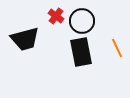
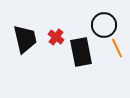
red cross: moved 21 px down
black circle: moved 22 px right, 4 px down
black trapezoid: rotated 88 degrees counterclockwise
